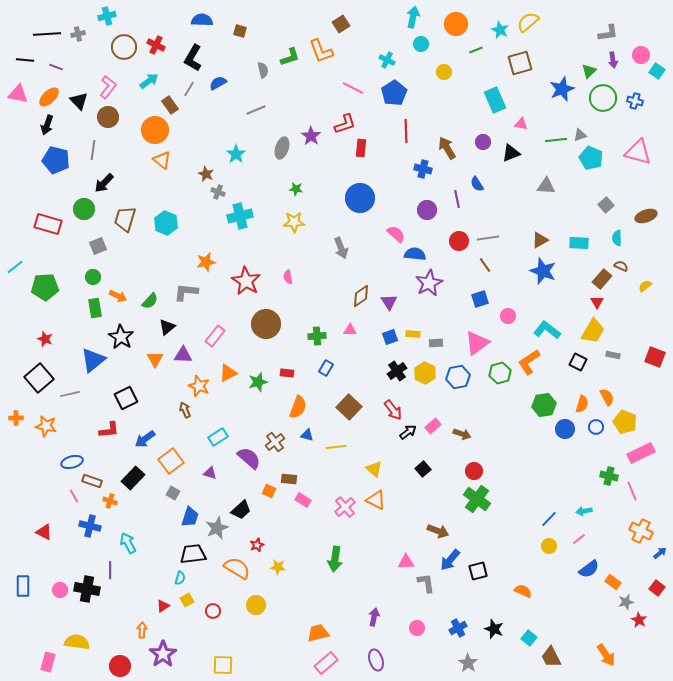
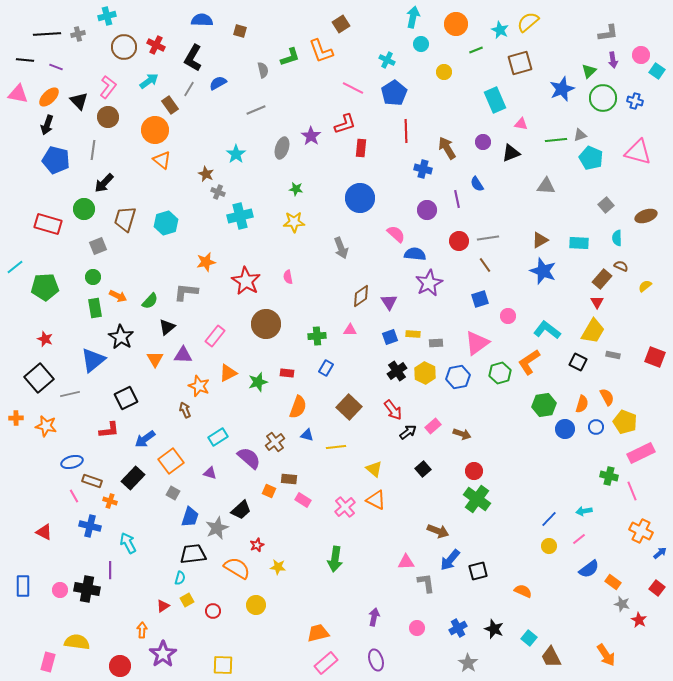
cyan hexagon at (166, 223): rotated 20 degrees clockwise
gray star at (626, 602): moved 4 px left, 2 px down; rotated 28 degrees clockwise
